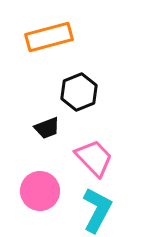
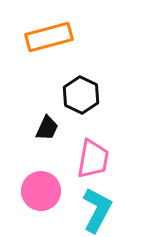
black hexagon: moved 2 px right, 3 px down; rotated 12 degrees counterclockwise
black trapezoid: rotated 44 degrees counterclockwise
pink trapezoid: moved 1 px left, 1 px down; rotated 54 degrees clockwise
pink circle: moved 1 px right
